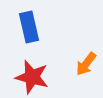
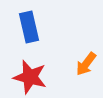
red star: moved 2 px left
